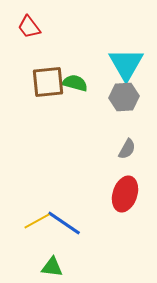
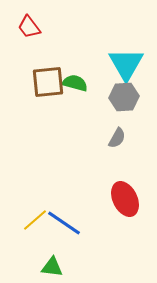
gray semicircle: moved 10 px left, 11 px up
red ellipse: moved 5 px down; rotated 44 degrees counterclockwise
yellow line: moved 2 px left, 1 px up; rotated 12 degrees counterclockwise
